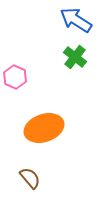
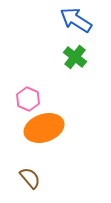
pink hexagon: moved 13 px right, 22 px down
